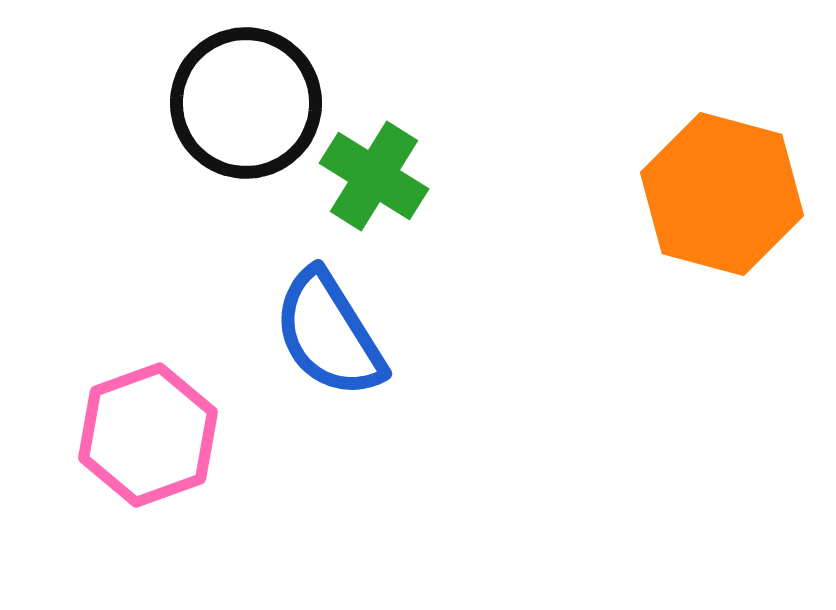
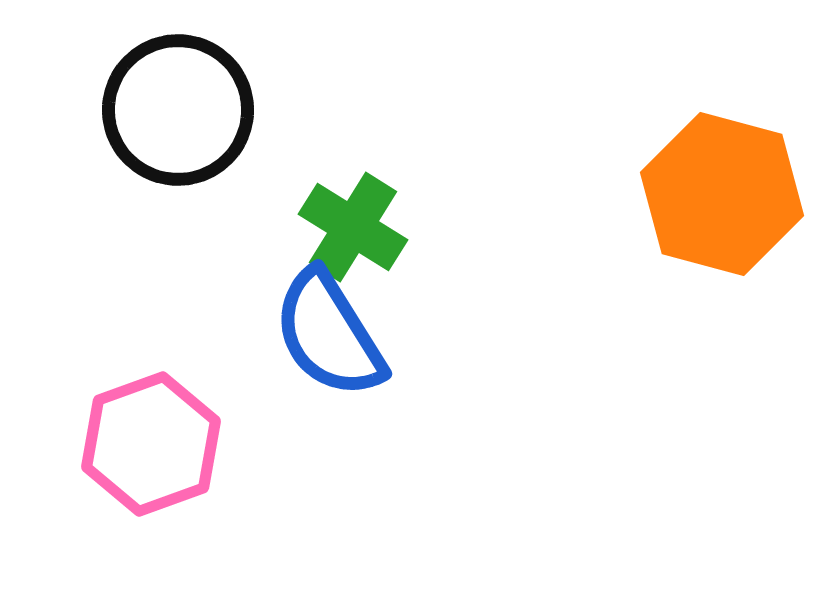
black circle: moved 68 px left, 7 px down
green cross: moved 21 px left, 51 px down
pink hexagon: moved 3 px right, 9 px down
